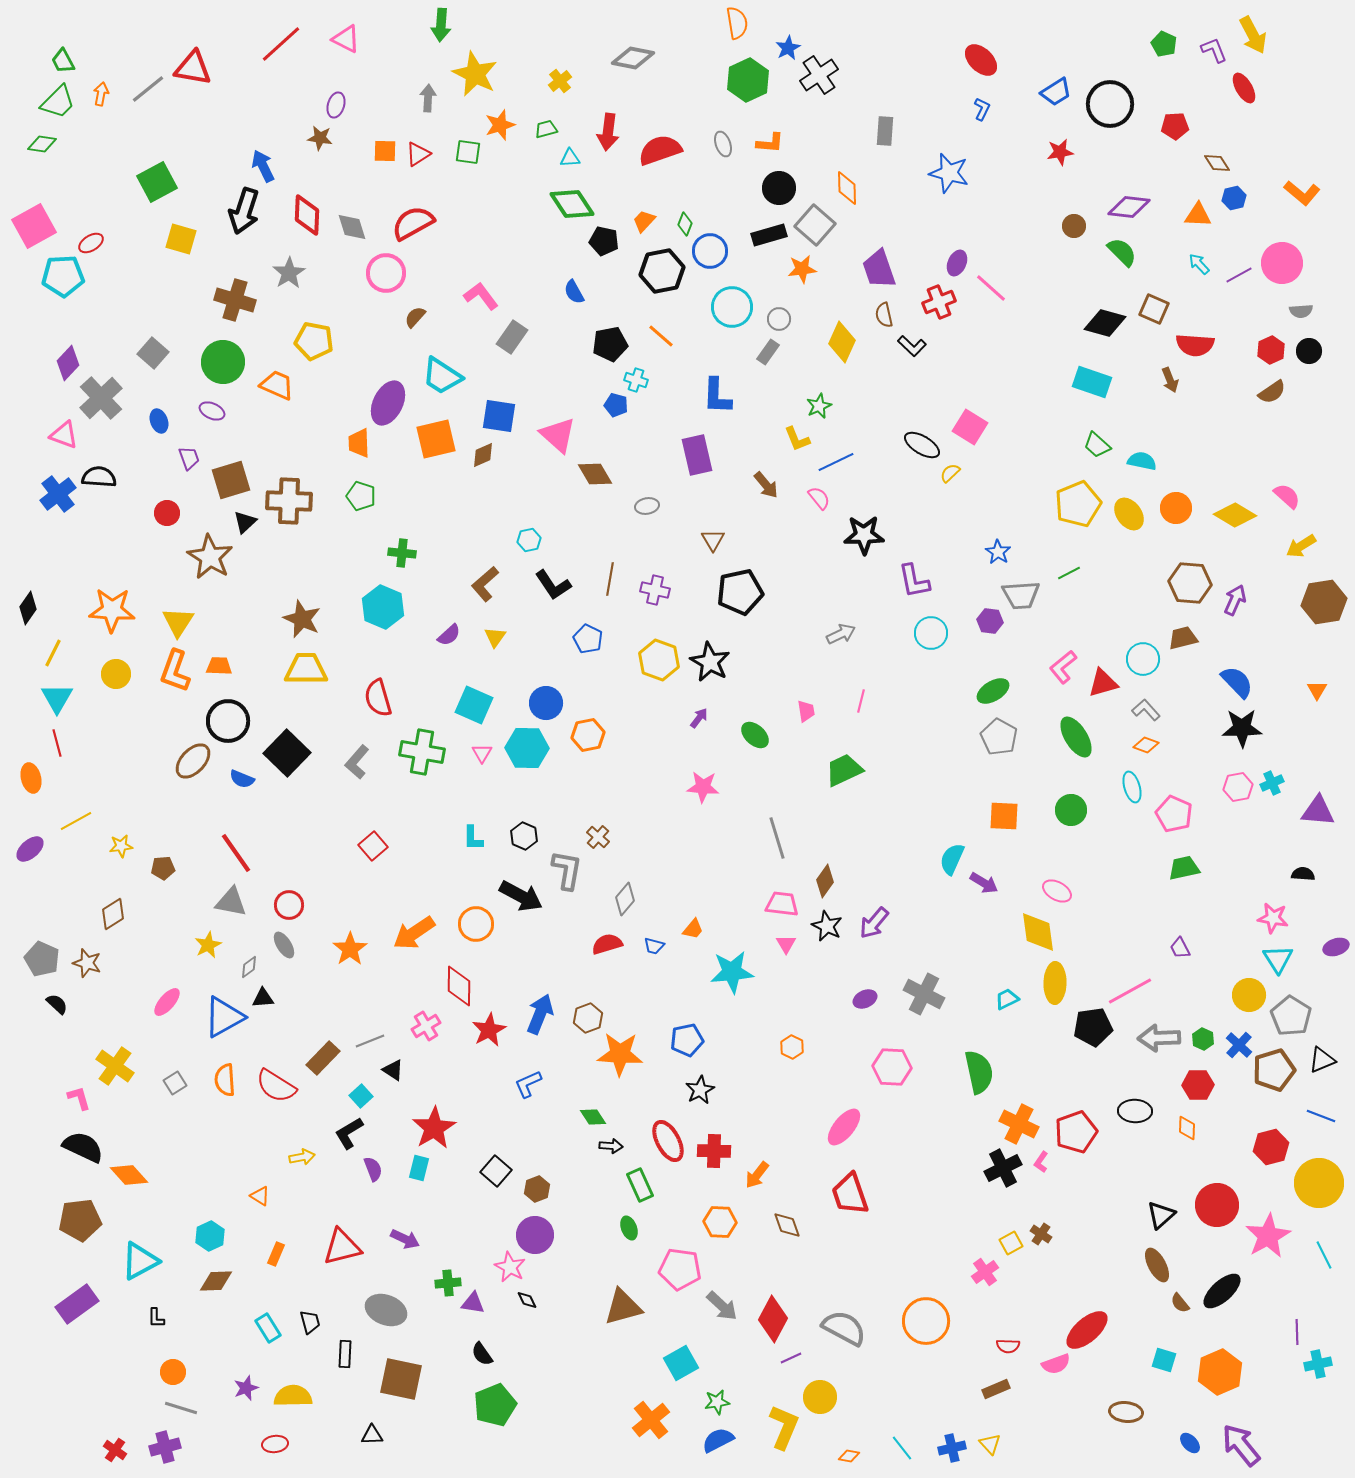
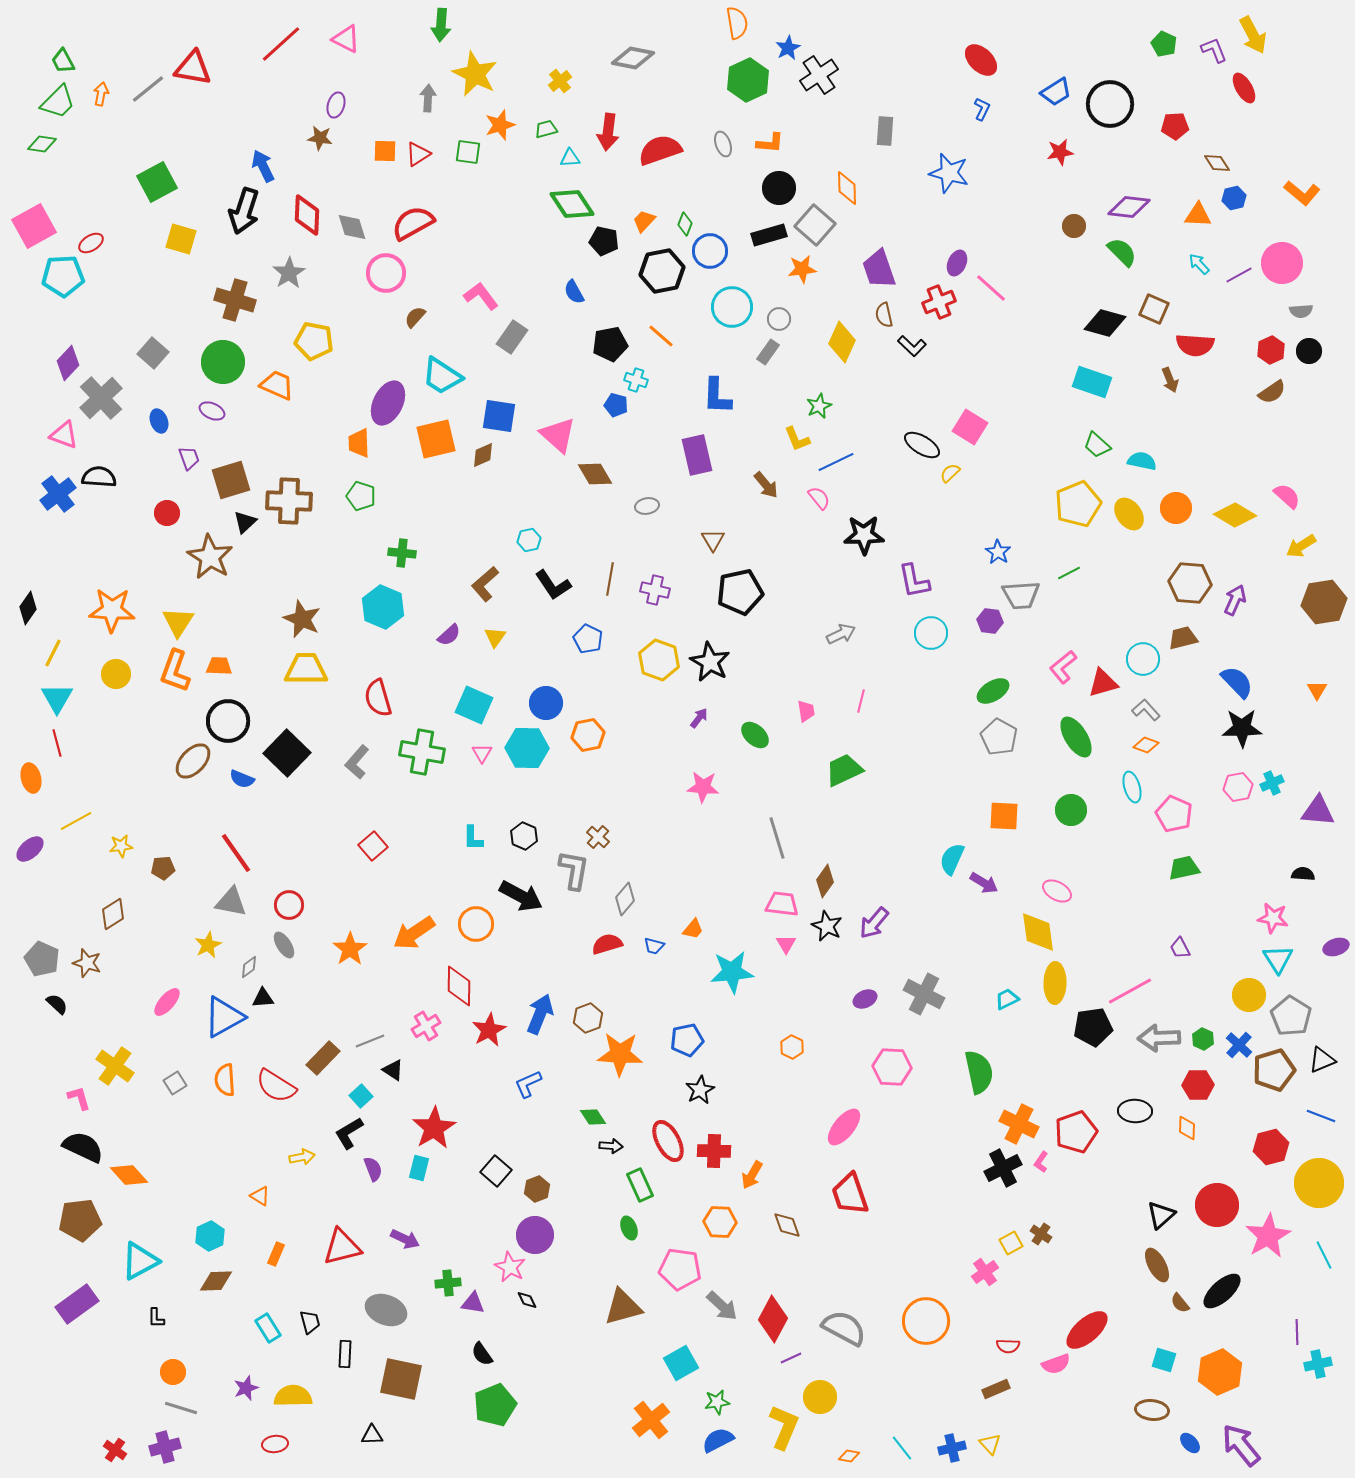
gray L-shape at (567, 870): moved 7 px right
orange arrow at (757, 1175): moved 5 px left; rotated 8 degrees counterclockwise
brown ellipse at (1126, 1412): moved 26 px right, 2 px up
